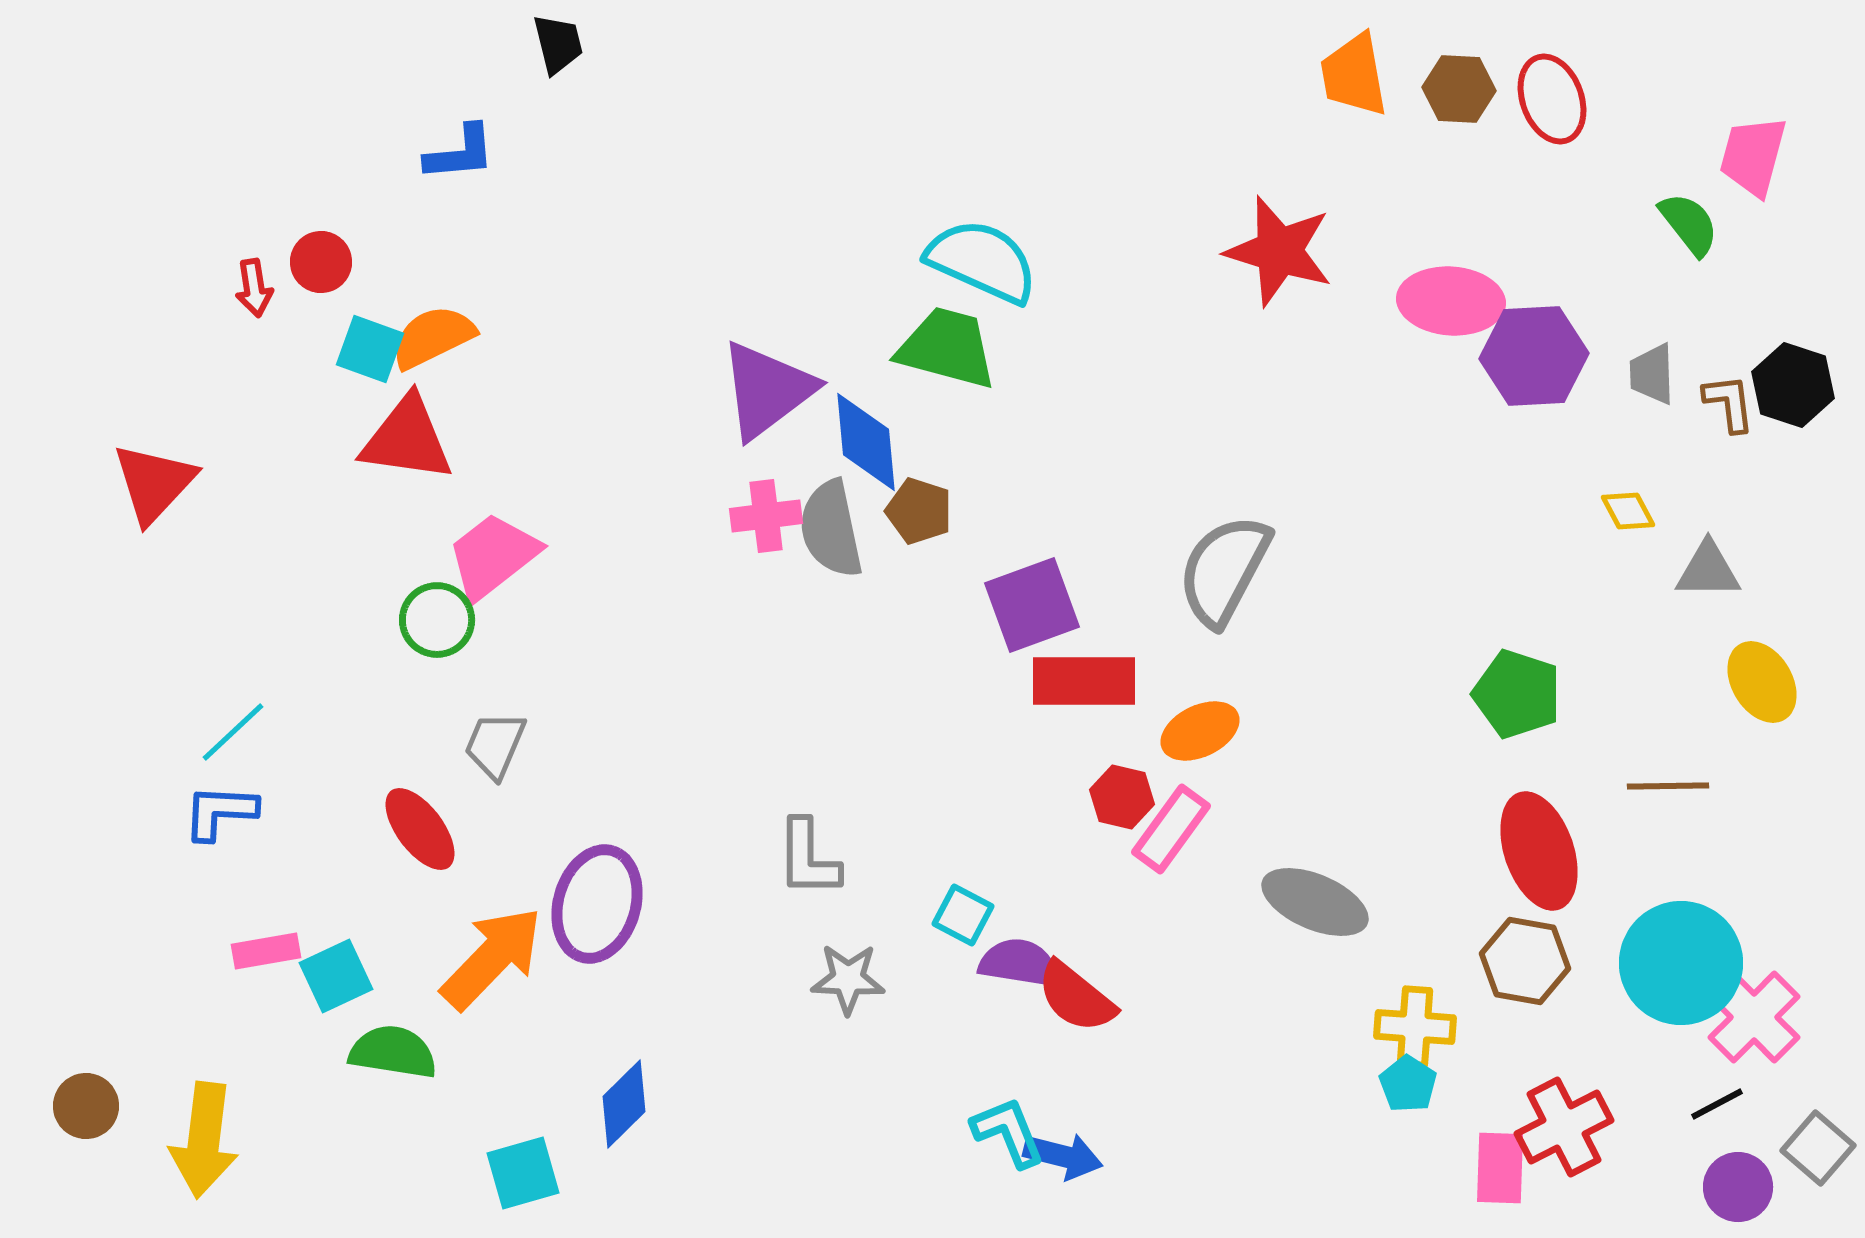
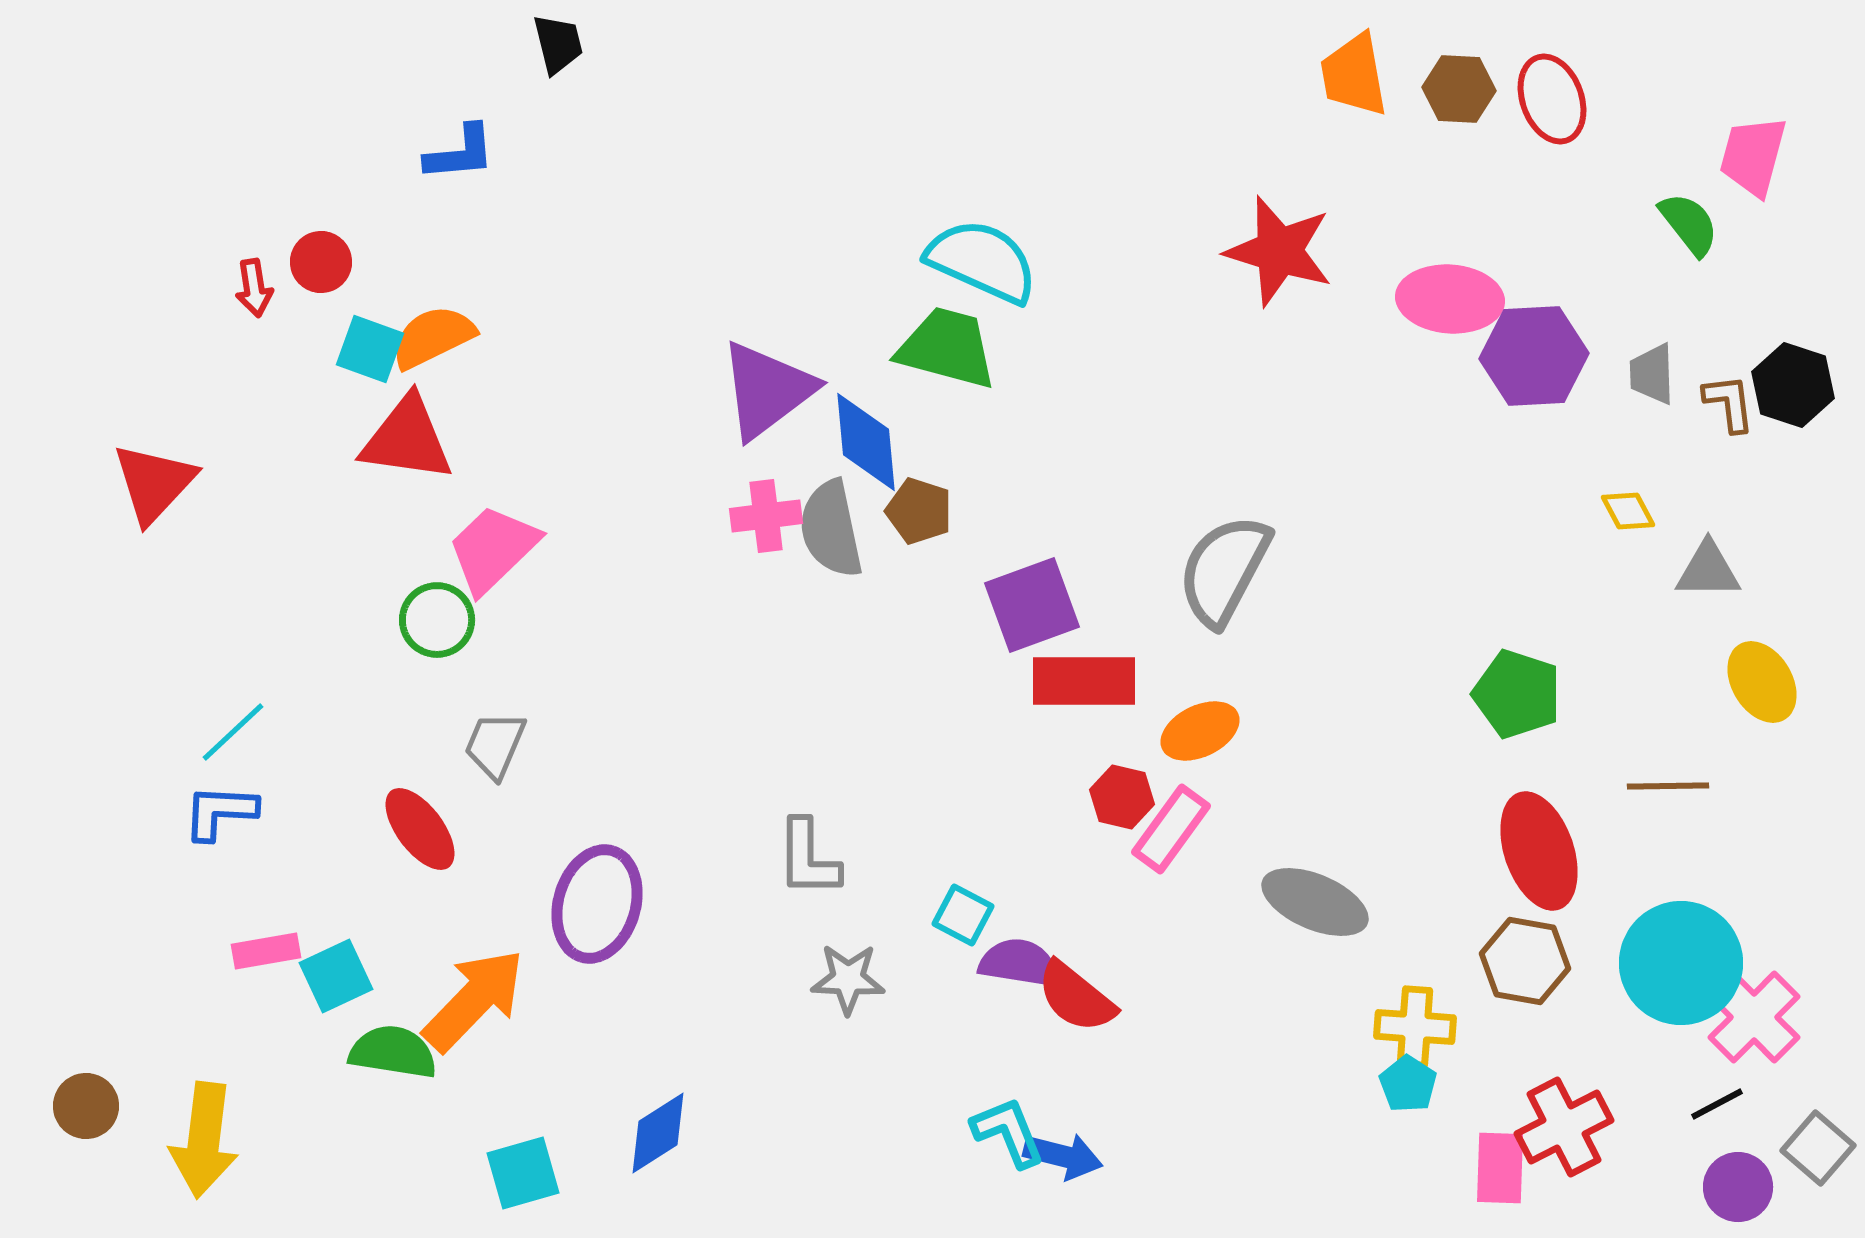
pink ellipse at (1451, 301): moved 1 px left, 2 px up
pink trapezoid at (493, 556): moved 7 px up; rotated 6 degrees counterclockwise
orange arrow at (492, 958): moved 18 px left, 42 px down
blue diamond at (624, 1104): moved 34 px right, 29 px down; rotated 12 degrees clockwise
